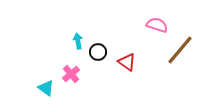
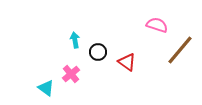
cyan arrow: moved 3 px left, 1 px up
